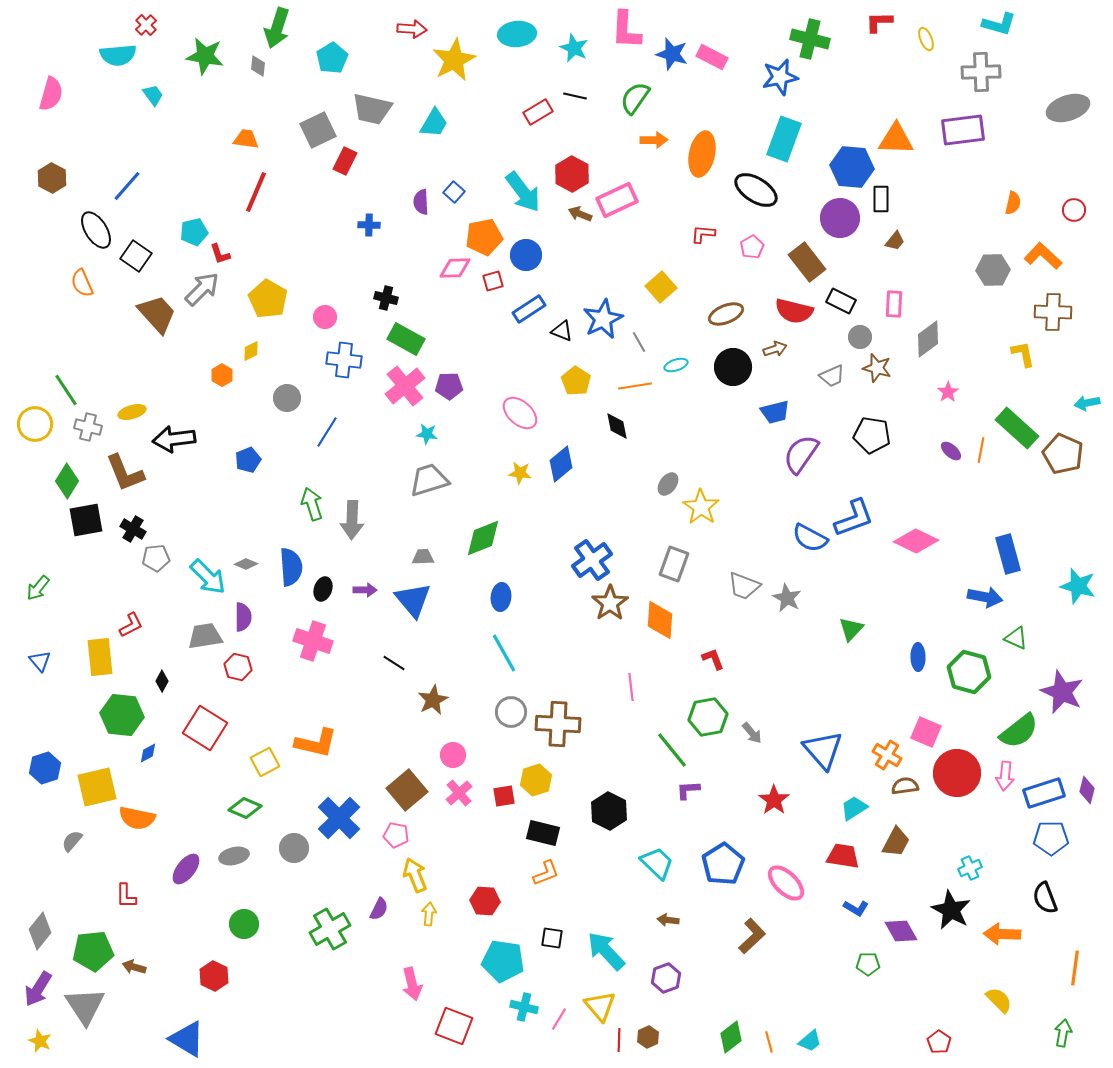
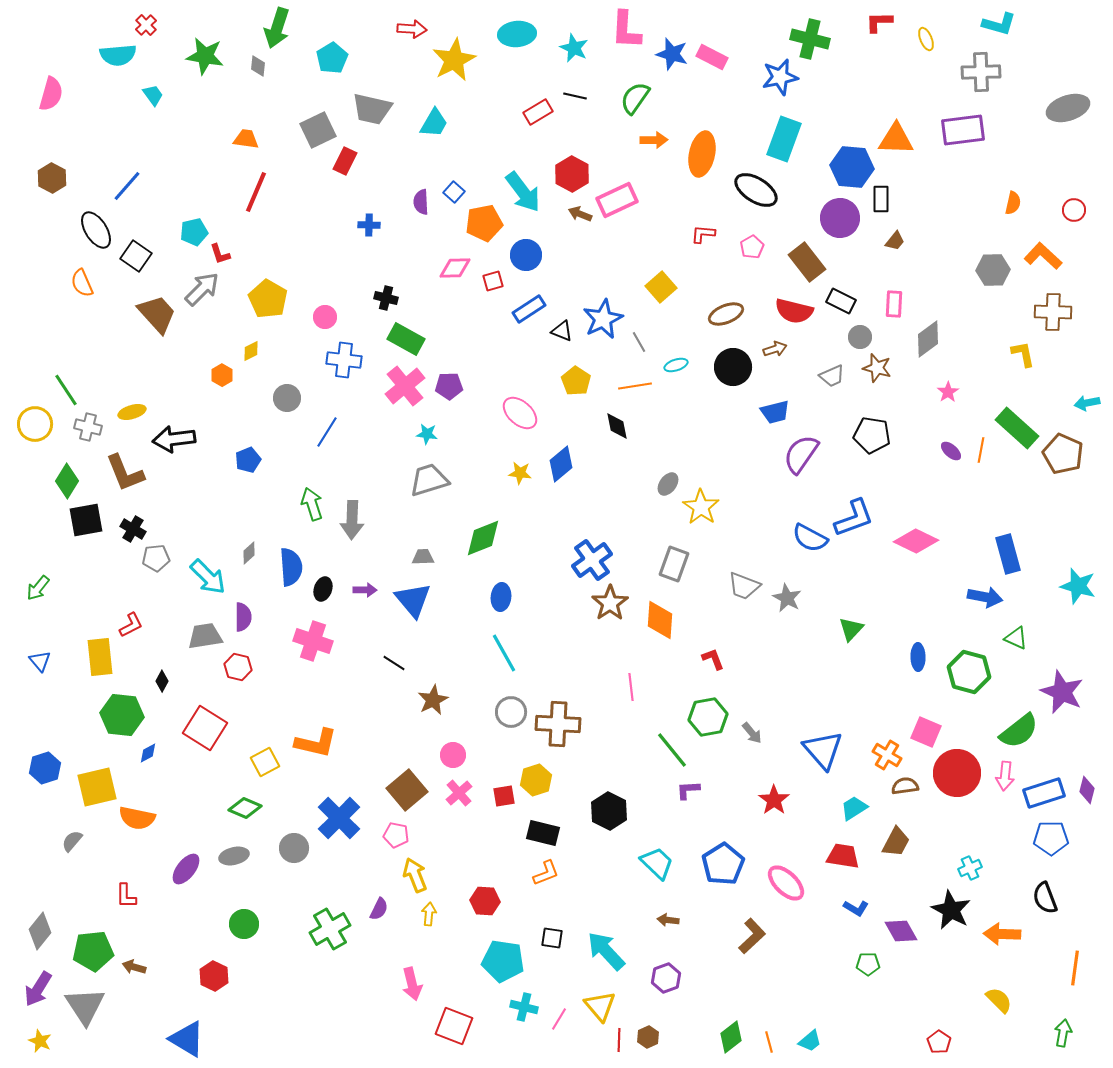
orange pentagon at (484, 237): moved 14 px up
gray diamond at (246, 564): moved 3 px right, 11 px up; rotated 65 degrees counterclockwise
